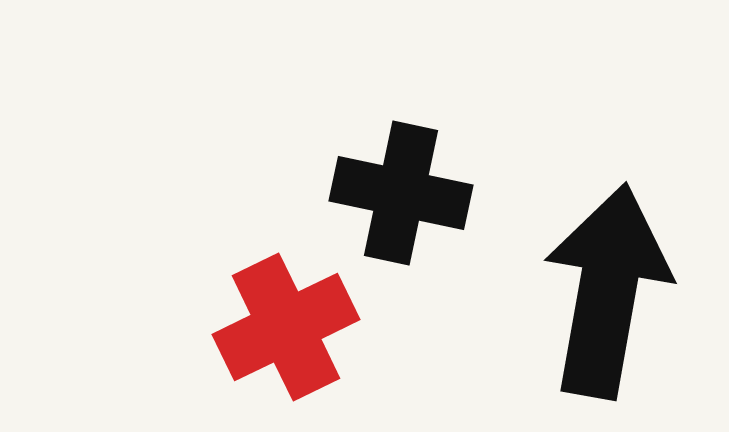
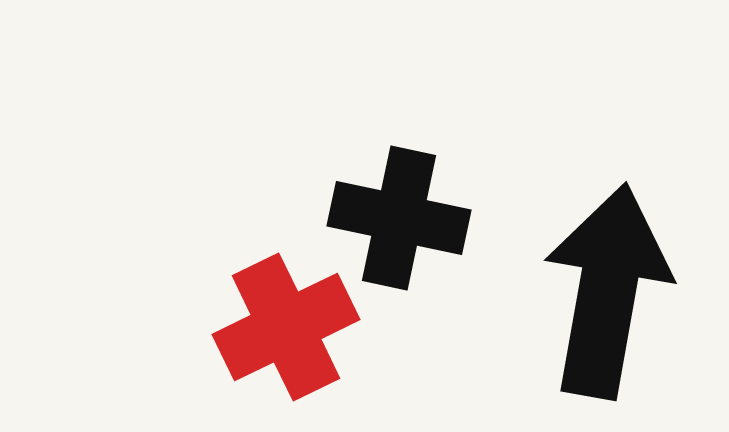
black cross: moved 2 px left, 25 px down
